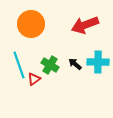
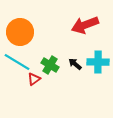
orange circle: moved 11 px left, 8 px down
cyan line: moved 2 px left, 3 px up; rotated 40 degrees counterclockwise
